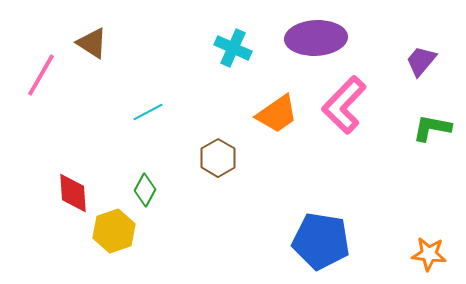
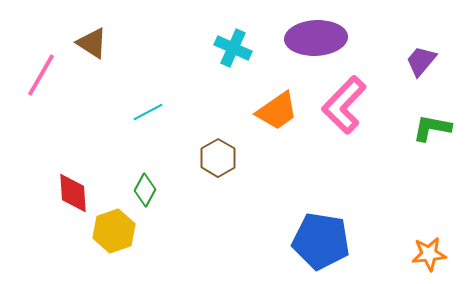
orange trapezoid: moved 3 px up
orange star: rotated 12 degrees counterclockwise
